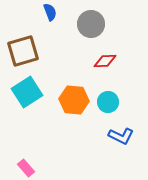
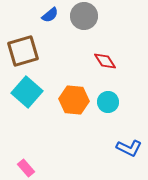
blue semicircle: moved 3 px down; rotated 72 degrees clockwise
gray circle: moved 7 px left, 8 px up
red diamond: rotated 60 degrees clockwise
cyan square: rotated 16 degrees counterclockwise
blue L-shape: moved 8 px right, 12 px down
